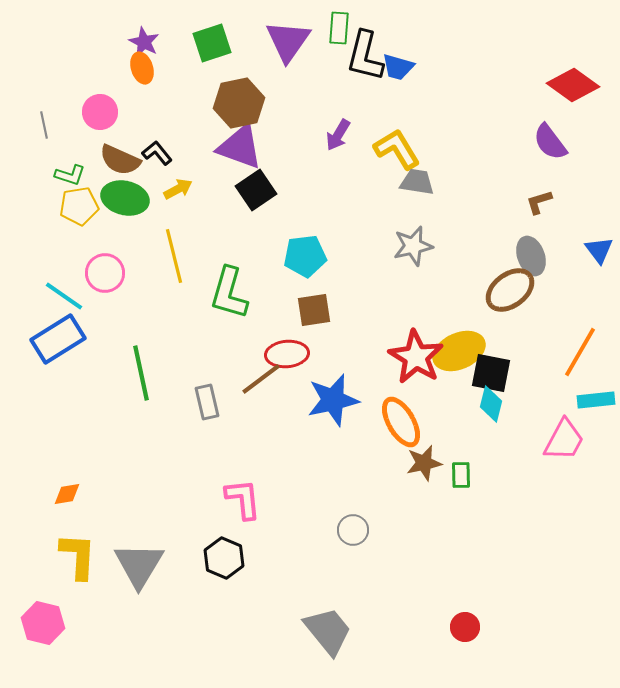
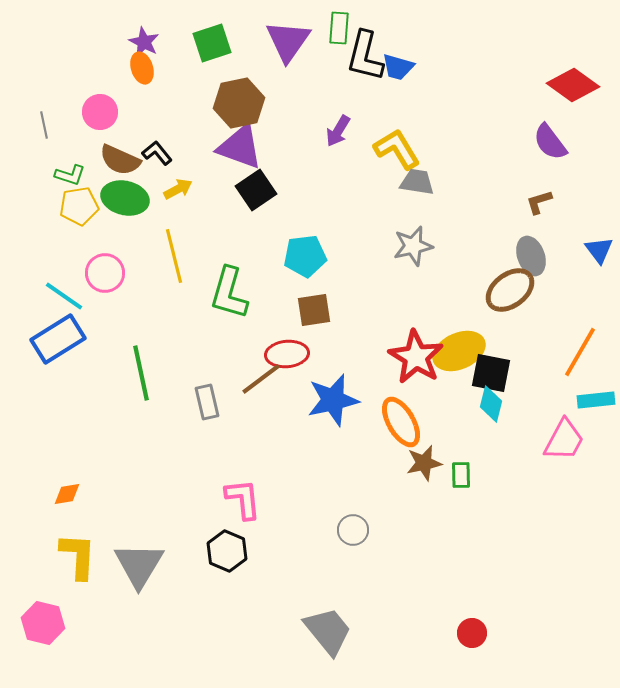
purple arrow at (338, 135): moved 4 px up
black hexagon at (224, 558): moved 3 px right, 7 px up
red circle at (465, 627): moved 7 px right, 6 px down
